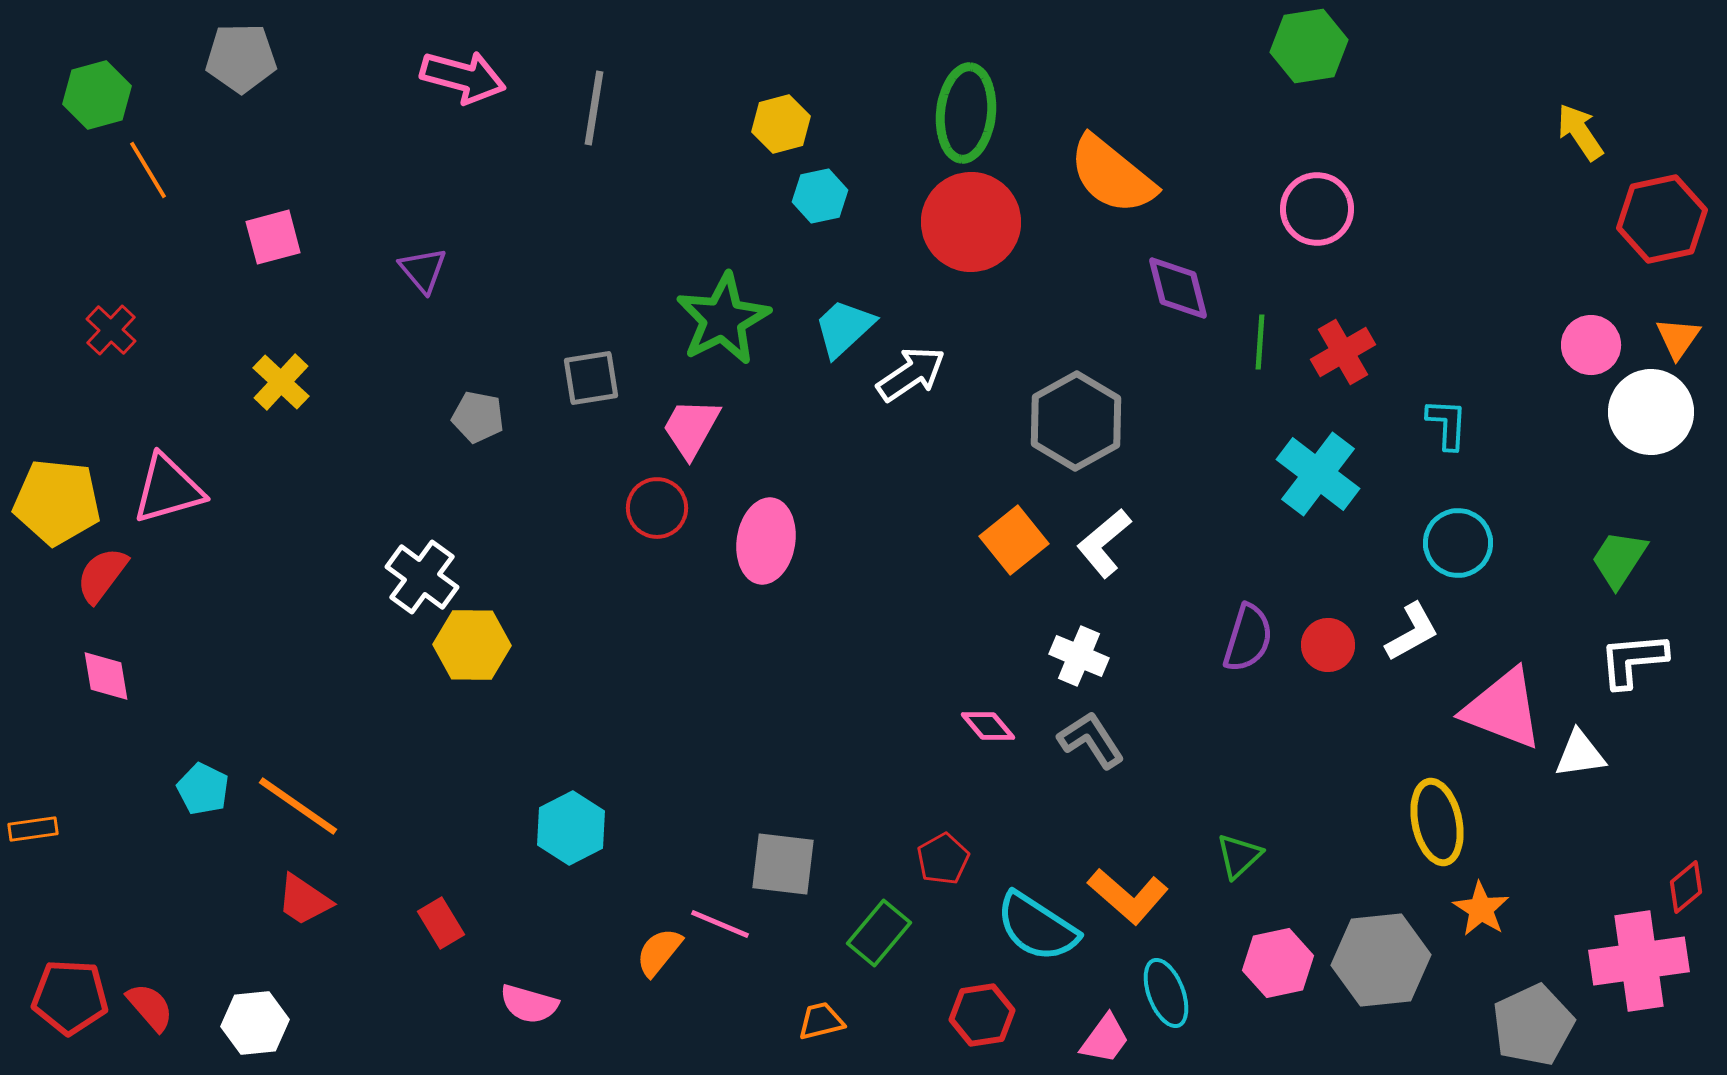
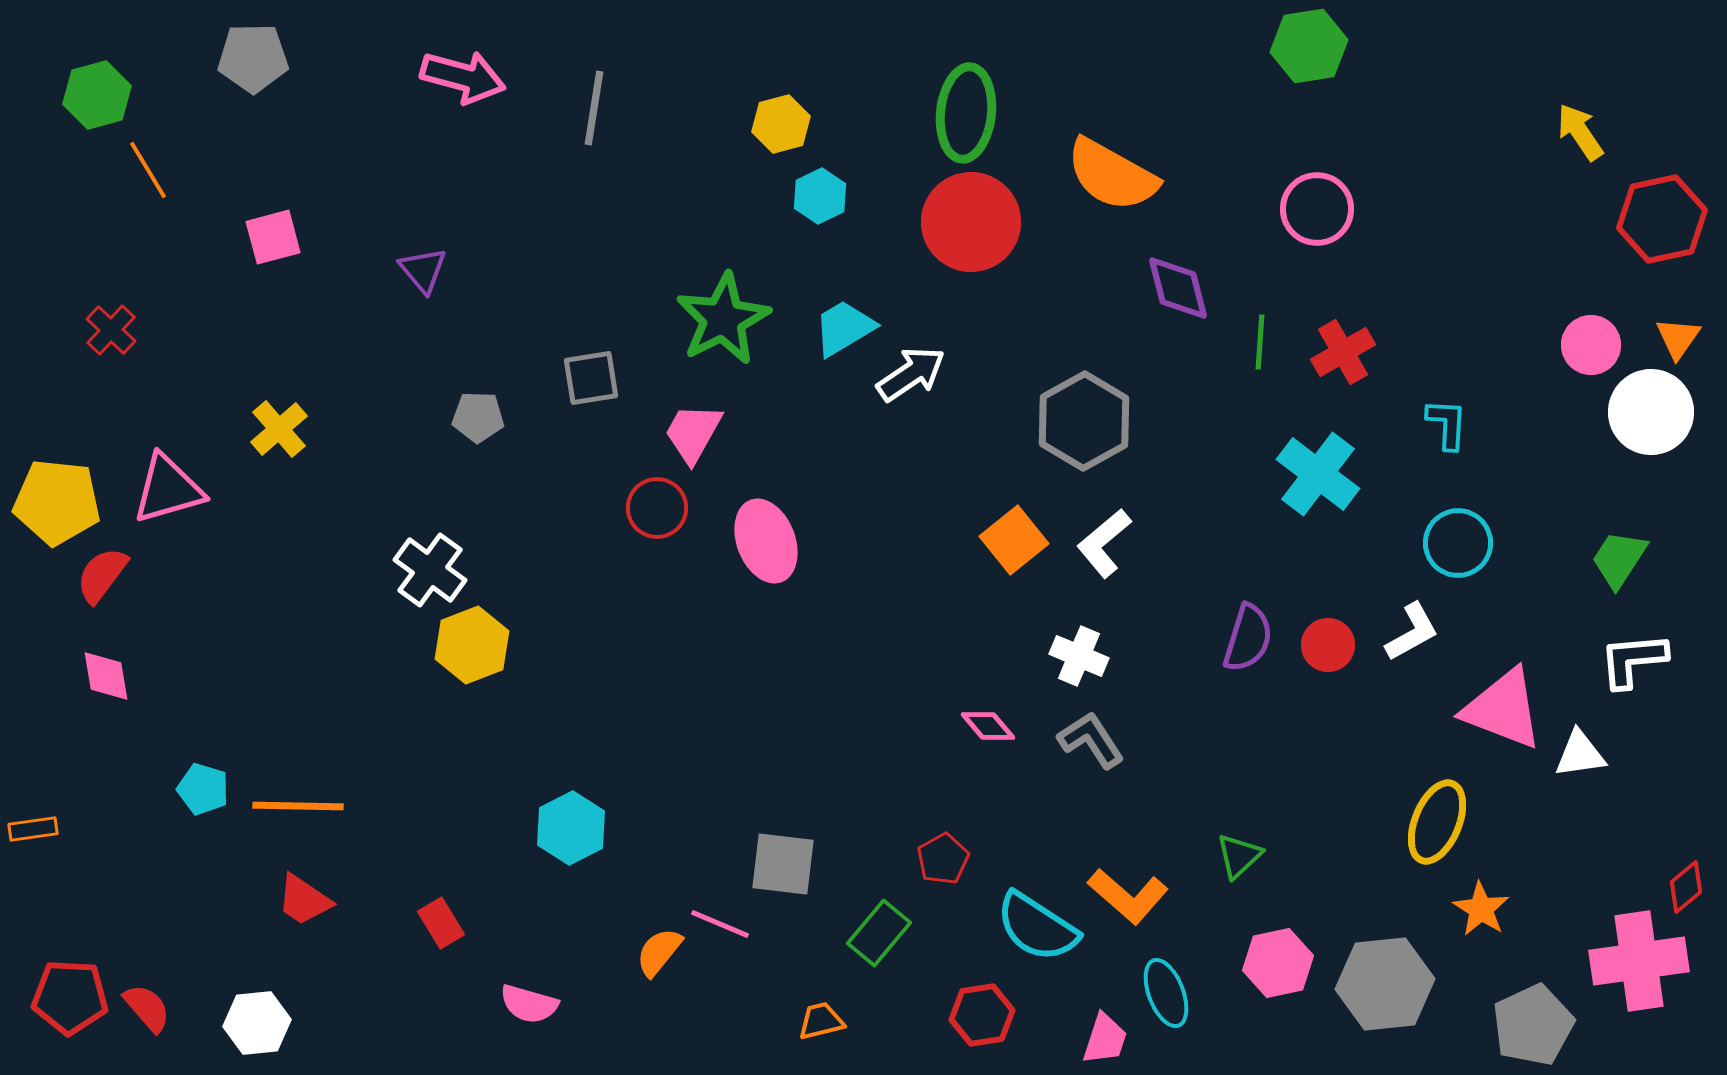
gray pentagon at (241, 58): moved 12 px right
orange semicircle at (1112, 175): rotated 10 degrees counterclockwise
cyan hexagon at (820, 196): rotated 14 degrees counterclockwise
cyan trapezoid at (844, 328): rotated 12 degrees clockwise
yellow cross at (281, 382): moved 2 px left, 47 px down; rotated 6 degrees clockwise
gray pentagon at (478, 417): rotated 9 degrees counterclockwise
gray hexagon at (1076, 421): moved 8 px right
pink trapezoid at (691, 428): moved 2 px right, 5 px down
pink ellipse at (766, 541): rotated 30 degrees counterclockwise
white cross at (422, 577): moved 8 px right, 7 px up
yellow hexagon at (472, 645): rotated 22 degrees counterclockwise
cyan pentagon at (203, 789): rotated 9 degrees counterclockwise
orange line at (298, 806): rotated 34 degrees counterclockwise
yellow ellipse at (1437, 822): rotated 34 degrees clockwise
gray hexagon at (1381, 960): moved 4 px right, 24 px down
red semicircle at (150, 1007): moved 3 px left, 1 px down
white hexagon at (255, 1023): moved 2 px right
pink trapezoid at (1105, 1039): rotated 18 degrees counterclockwise
